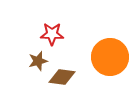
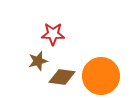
red star: moved 1 px right
orange circle: moved 9 px left, 19 px down
